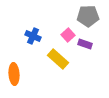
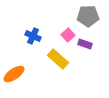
orange ellipse: rotated 60 degrees clockwise
